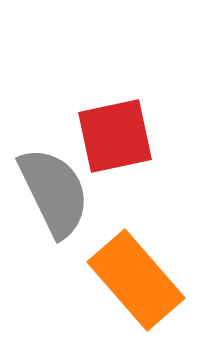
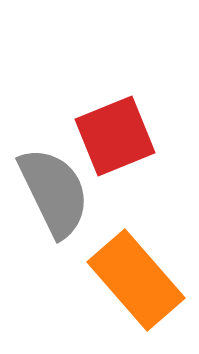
red square: rotated 10 degrees counterclockwise
